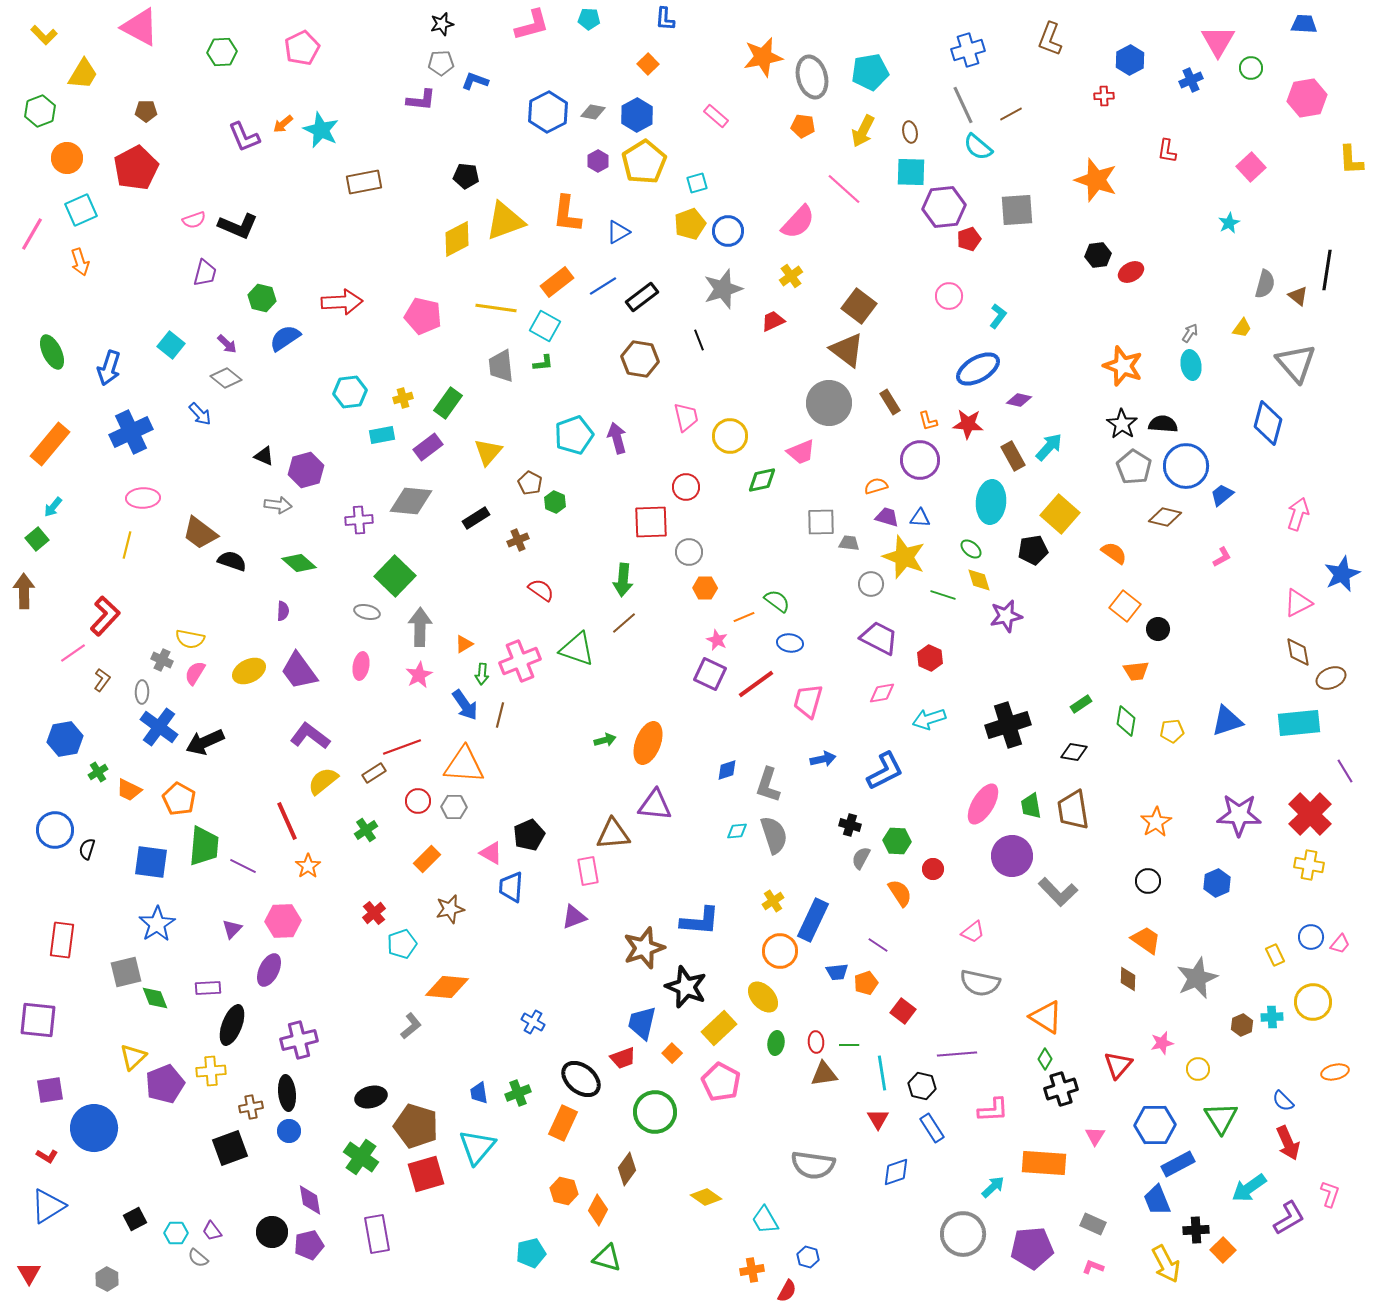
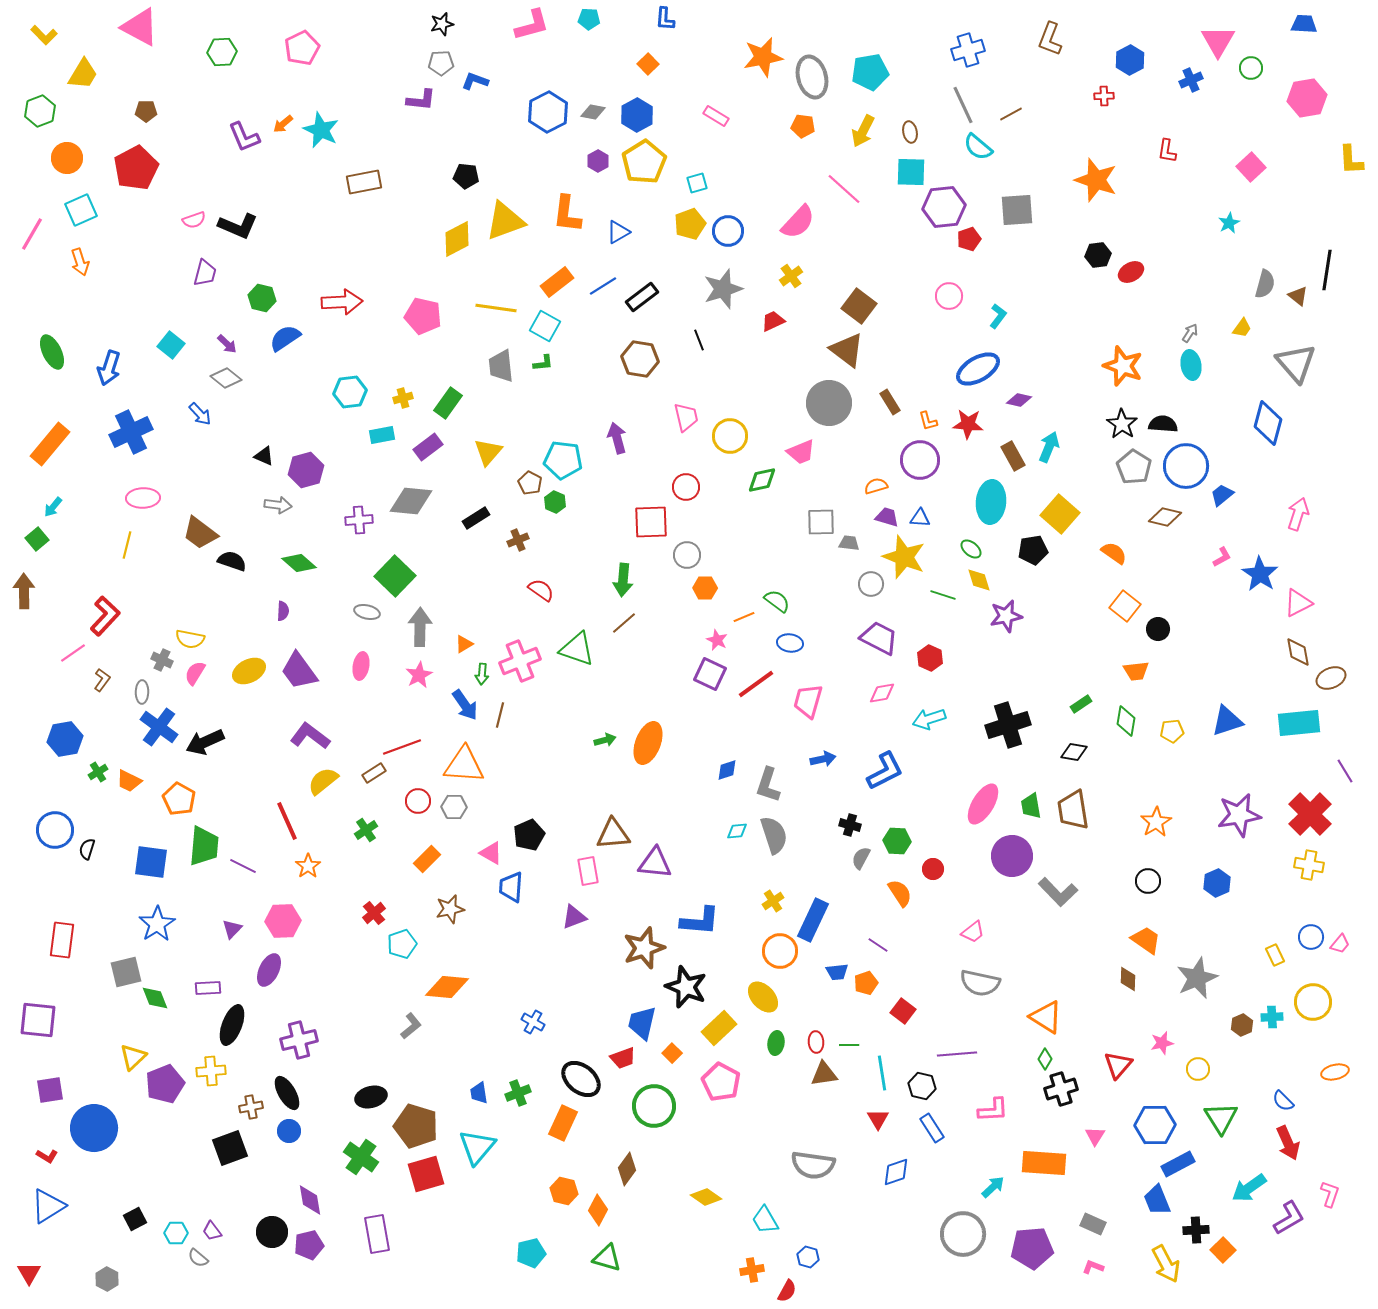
pink rectangle at (716, 116): rotated 10 degrees counterclockwise
cyan pentagon at (574, 435): moved 11 px left, 25 px down; rotated 27 degrees clockwise
cyan arrow at (1049, 447): rotated 20 degrees counterclockwise
gray circle at (689, 552): moved 2 px left, 3 px down
blue star at (1342, 574): moved 82 px left; rotated 15 degrees counterclockwise
orange trapezoid at (129, 790): moved 9 px up
purple triangle at (655, 805): moved 58 px down
purple star at (1239, 815): rotated 12 degrees counterclockwise
black ellipse at (287, 1093): rotated 24 degrees counterclockwise
green circle at (655, 1112): moved 1 px left, 6 px up
